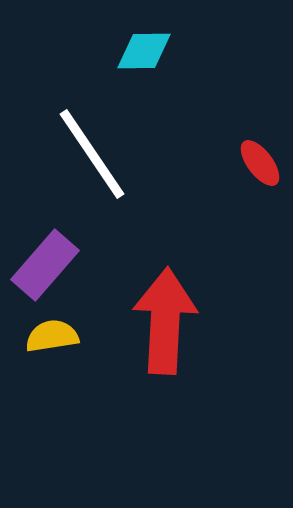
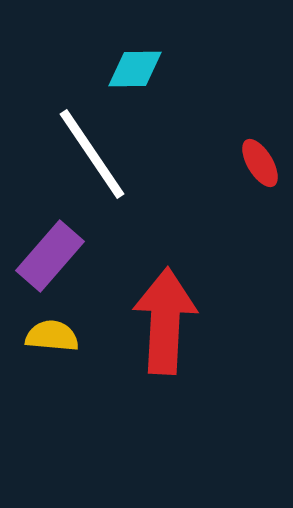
cyan diamond: moved 9 px left, 18 px down
red ellipse: rotated 6 degrees clockwise
purple rectangle: moved 5 px right, 9 px up
yellow semicircle: rotated 14 degrees clockwise
